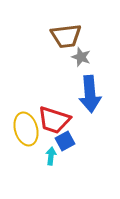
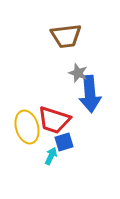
gray star: moved 3 px left, 16 px down
yellow ellipse: moved 1 px right, 2 px up
blue square: moved 1 px left, 1 px down; rotated 12 degrees clockwise
cyan arrow: rotated 18 degrees clockwise
